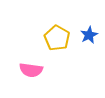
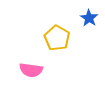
blue star: moved 17 px up; rotated 12 degrees counterclockwise
